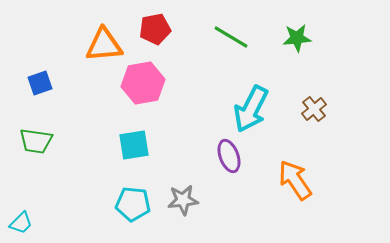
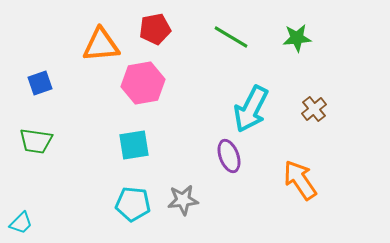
orange triangle: moved 3 px left
orange arrow: moved 5 px right
